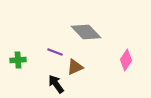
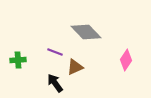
black arrow: moved 1 px left, 1 px up
